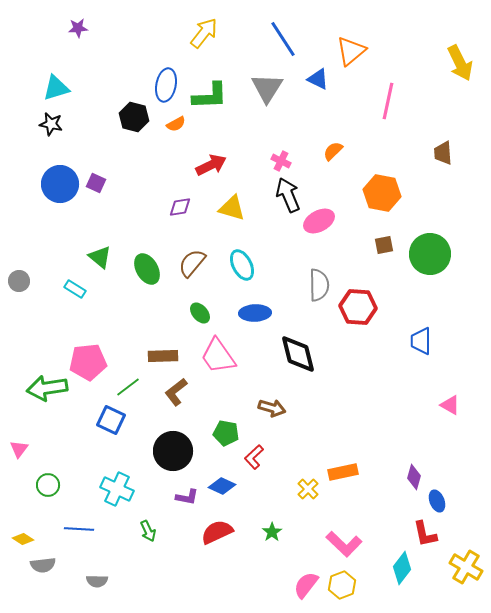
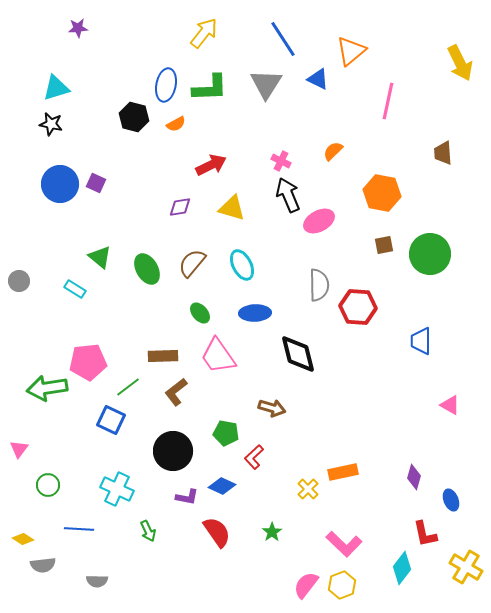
gray triangle at (267, 88): moved 1 px left, 4 px up
green L-shape at (210, 96): moved 8 px up
blue ellipse at (437, 501): moved 14 px right, 1 px up
red semicircle at (217, 532): rotated 80 degrees clockwise
